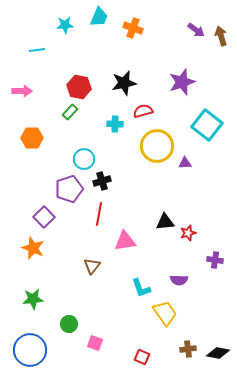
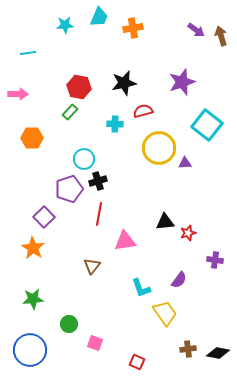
orange cross: rotated 30 degrees counterclockwise
cyan line: moved 9 px left, 3 px down
pink arrow: moved 4 px left, 3 px down
yellow circle: moved 2 px right, 2 px down
black cross: moved 4 px left
orange star: rotated 10 degrees clockwise
purple semicircle: rotated 54 degrees counterclockwise
red square: moved 5 px left, 5 px down
